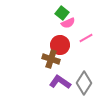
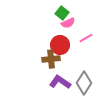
brown cross: rotated 24 degrees counterclockwise
